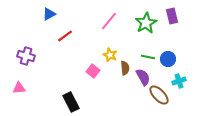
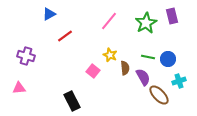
black rectangle: moved 1 px right, 1 px up
